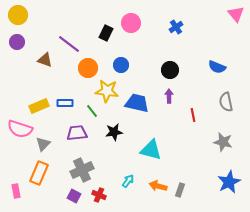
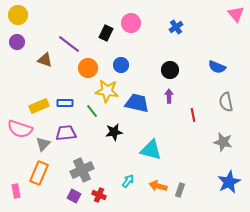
purple trapezoid: moved 11 px left
